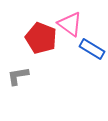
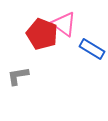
pink triangle: moved 6 px left
red pentagon: moved 1 px right, 4 px up
